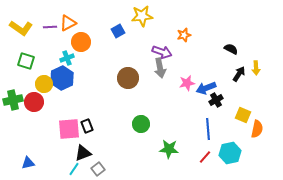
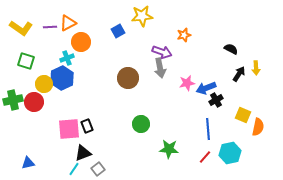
orange semicircle: moved 1 px right, 2 px up
